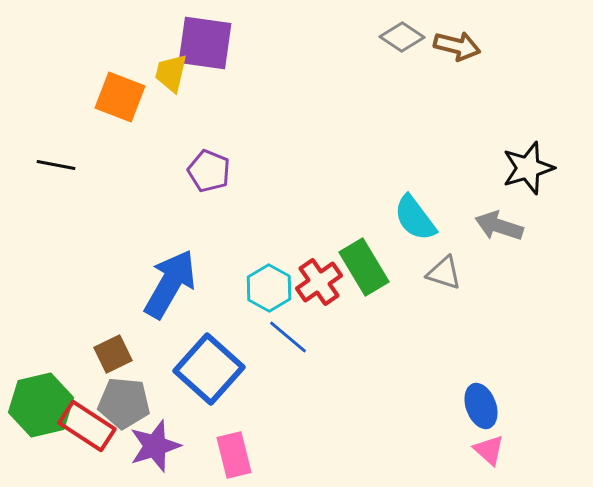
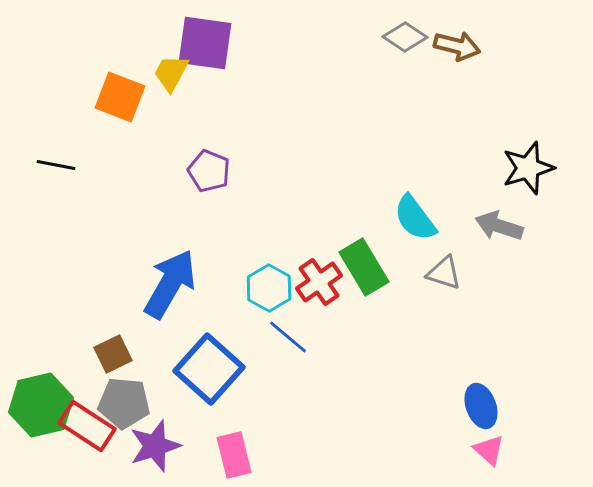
gray diamond: moved 3 px right
yellow trapezoid: rotated 15 degrees clockwise
